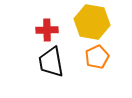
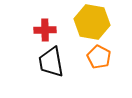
red cross: moved 2 px left
orange pentagon: moved 2 px right; rotated 20 degrees counterclockwise
